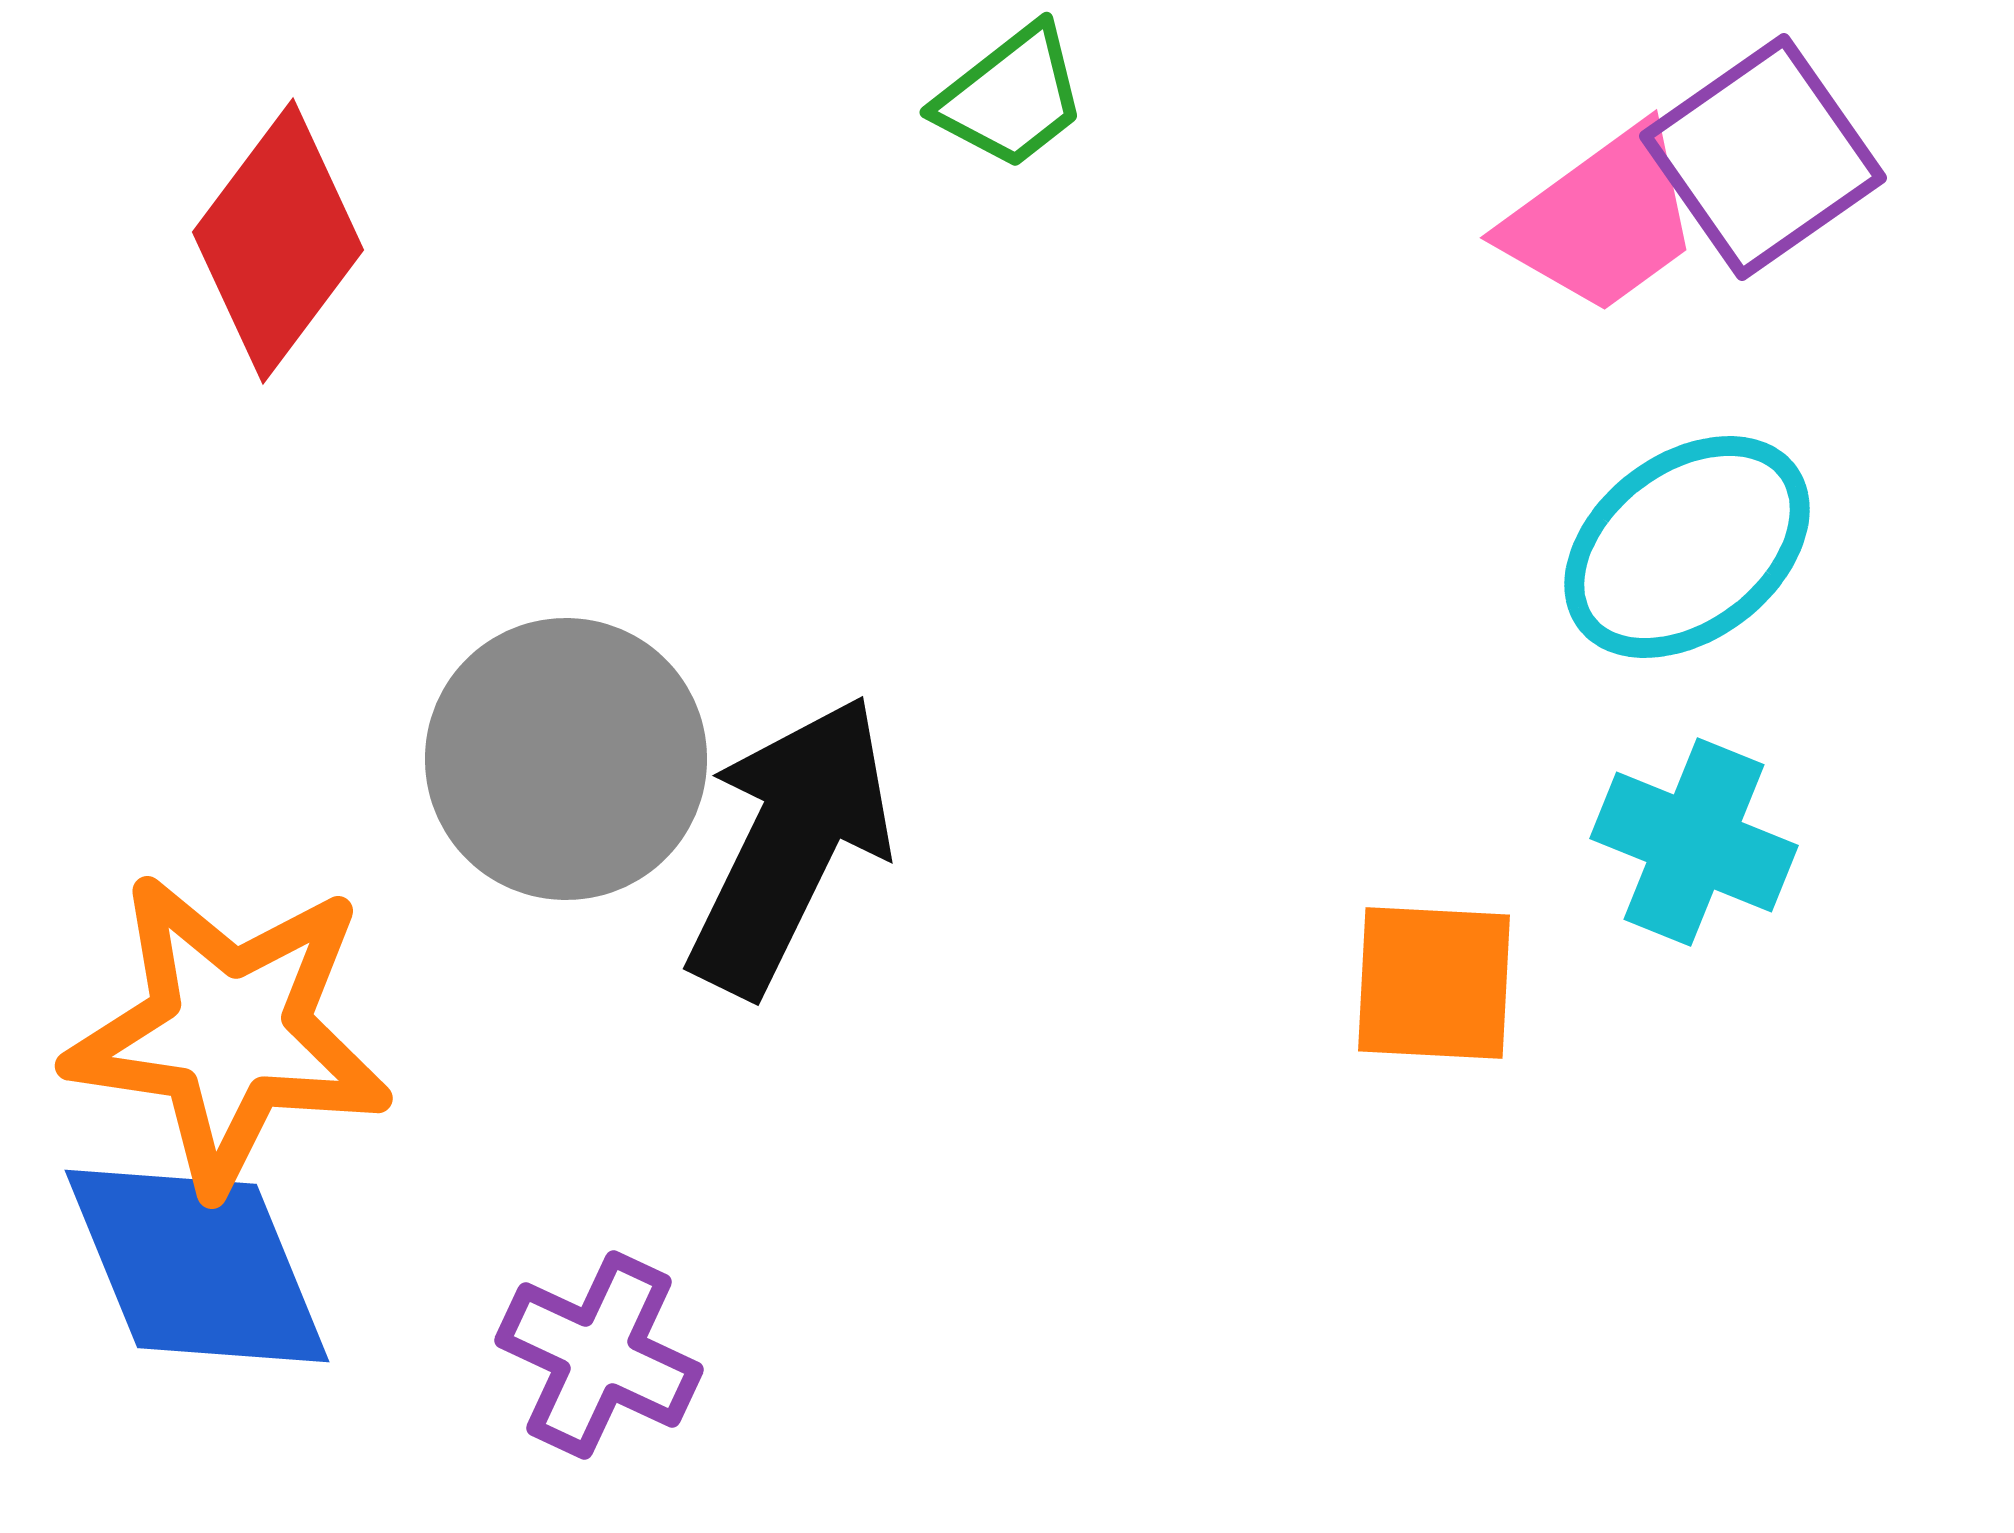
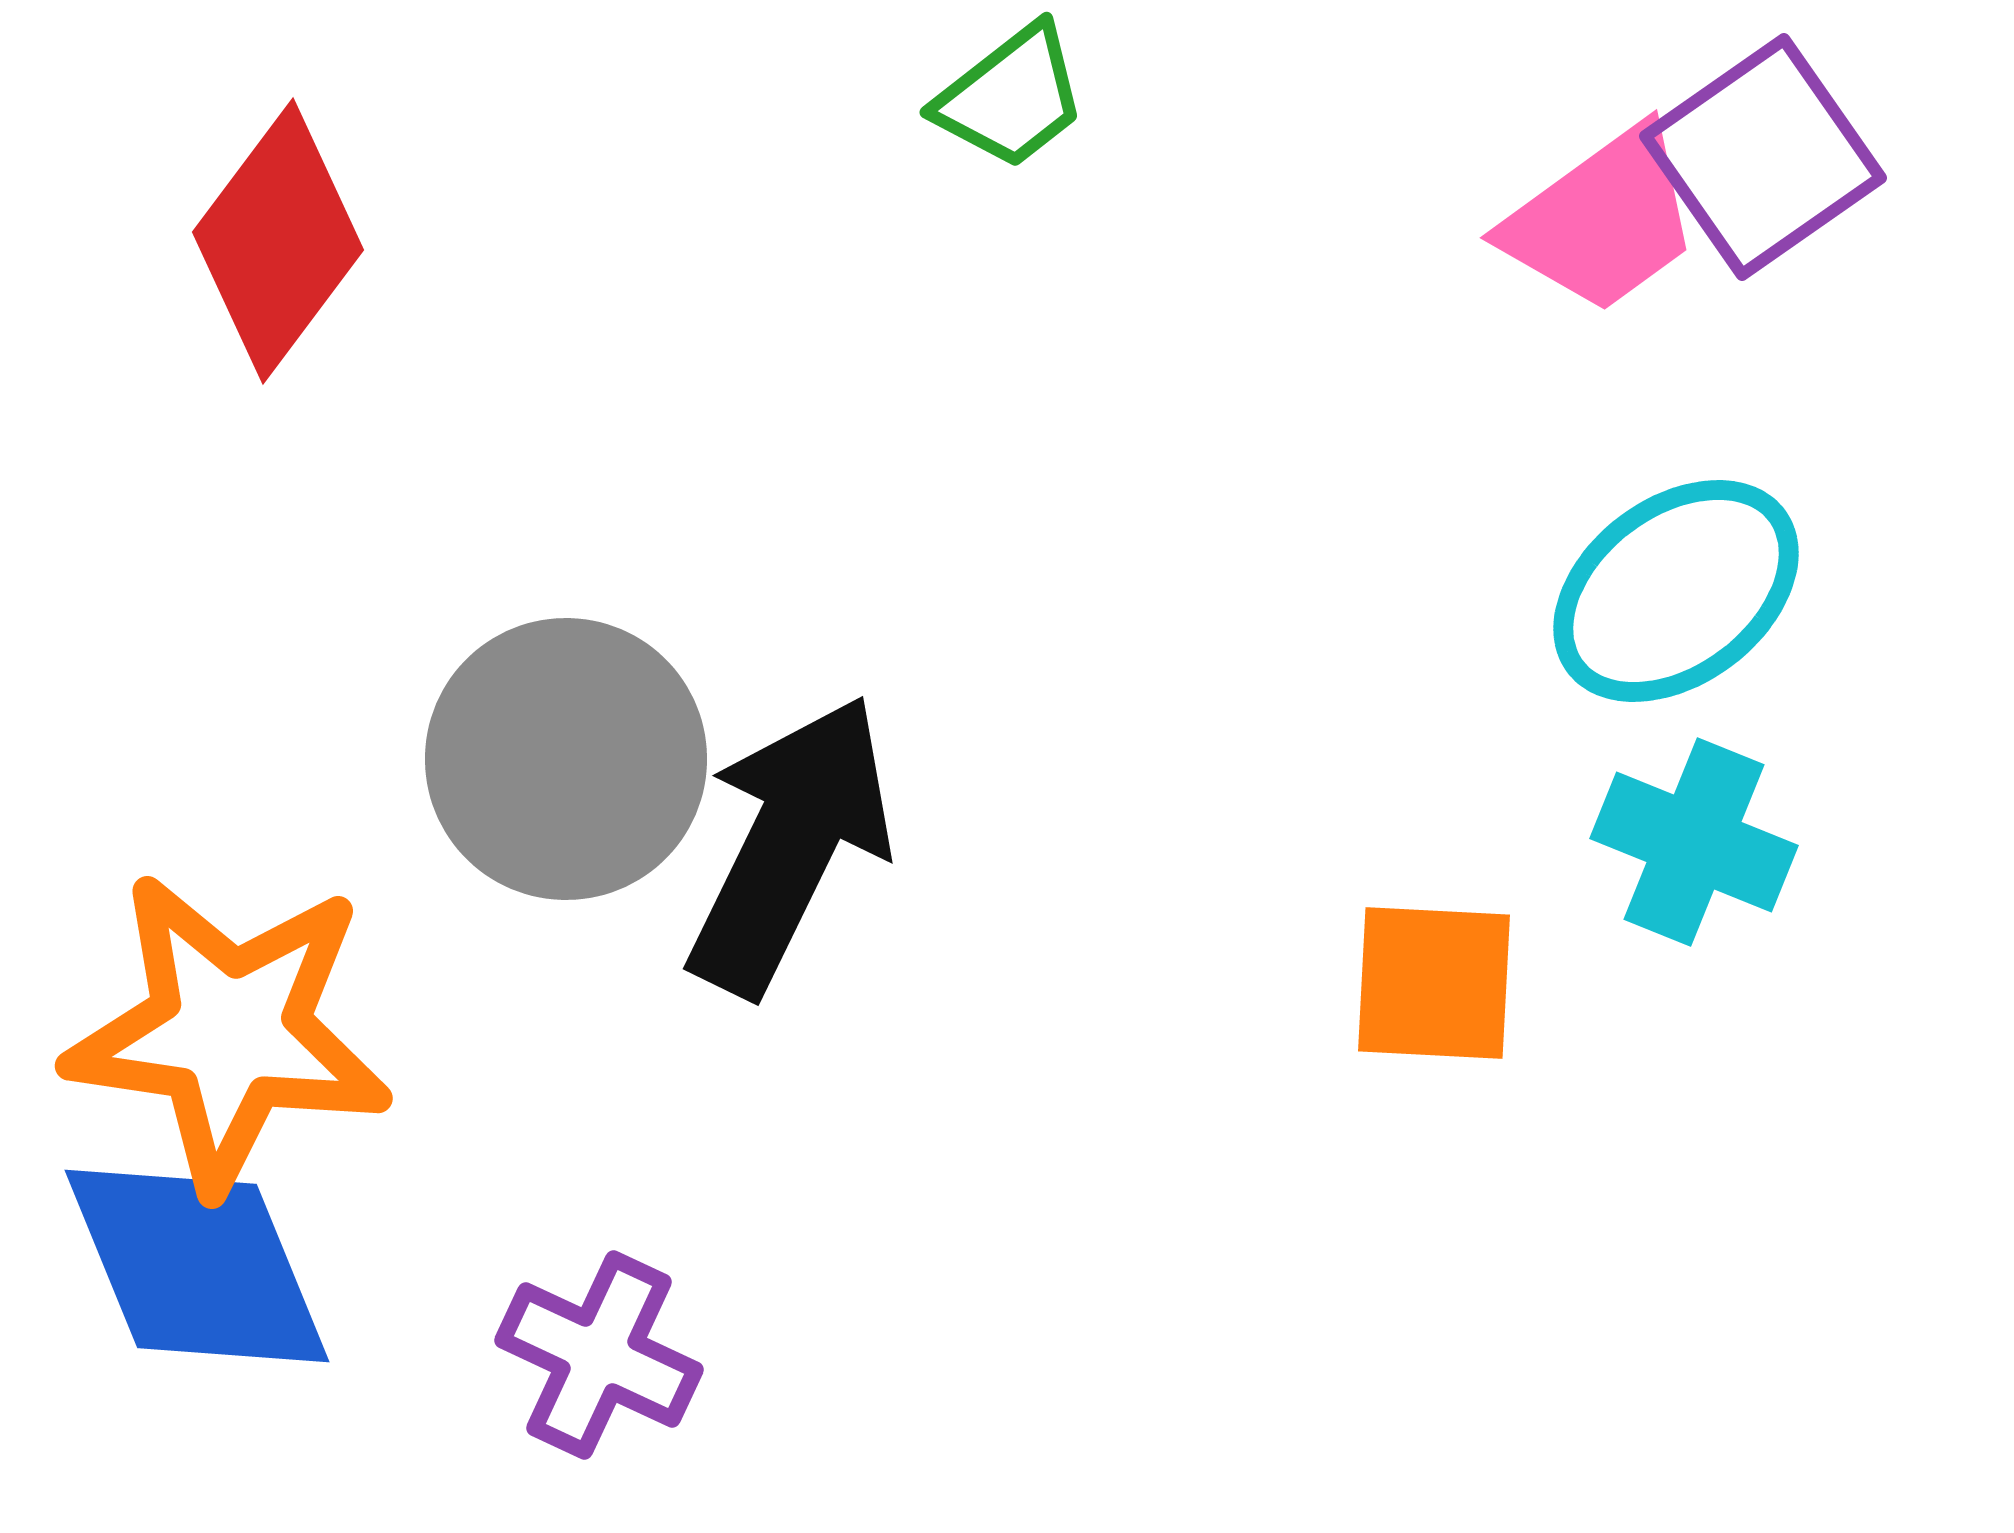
cyan ellipse: moved 11 px left, 44 px down
